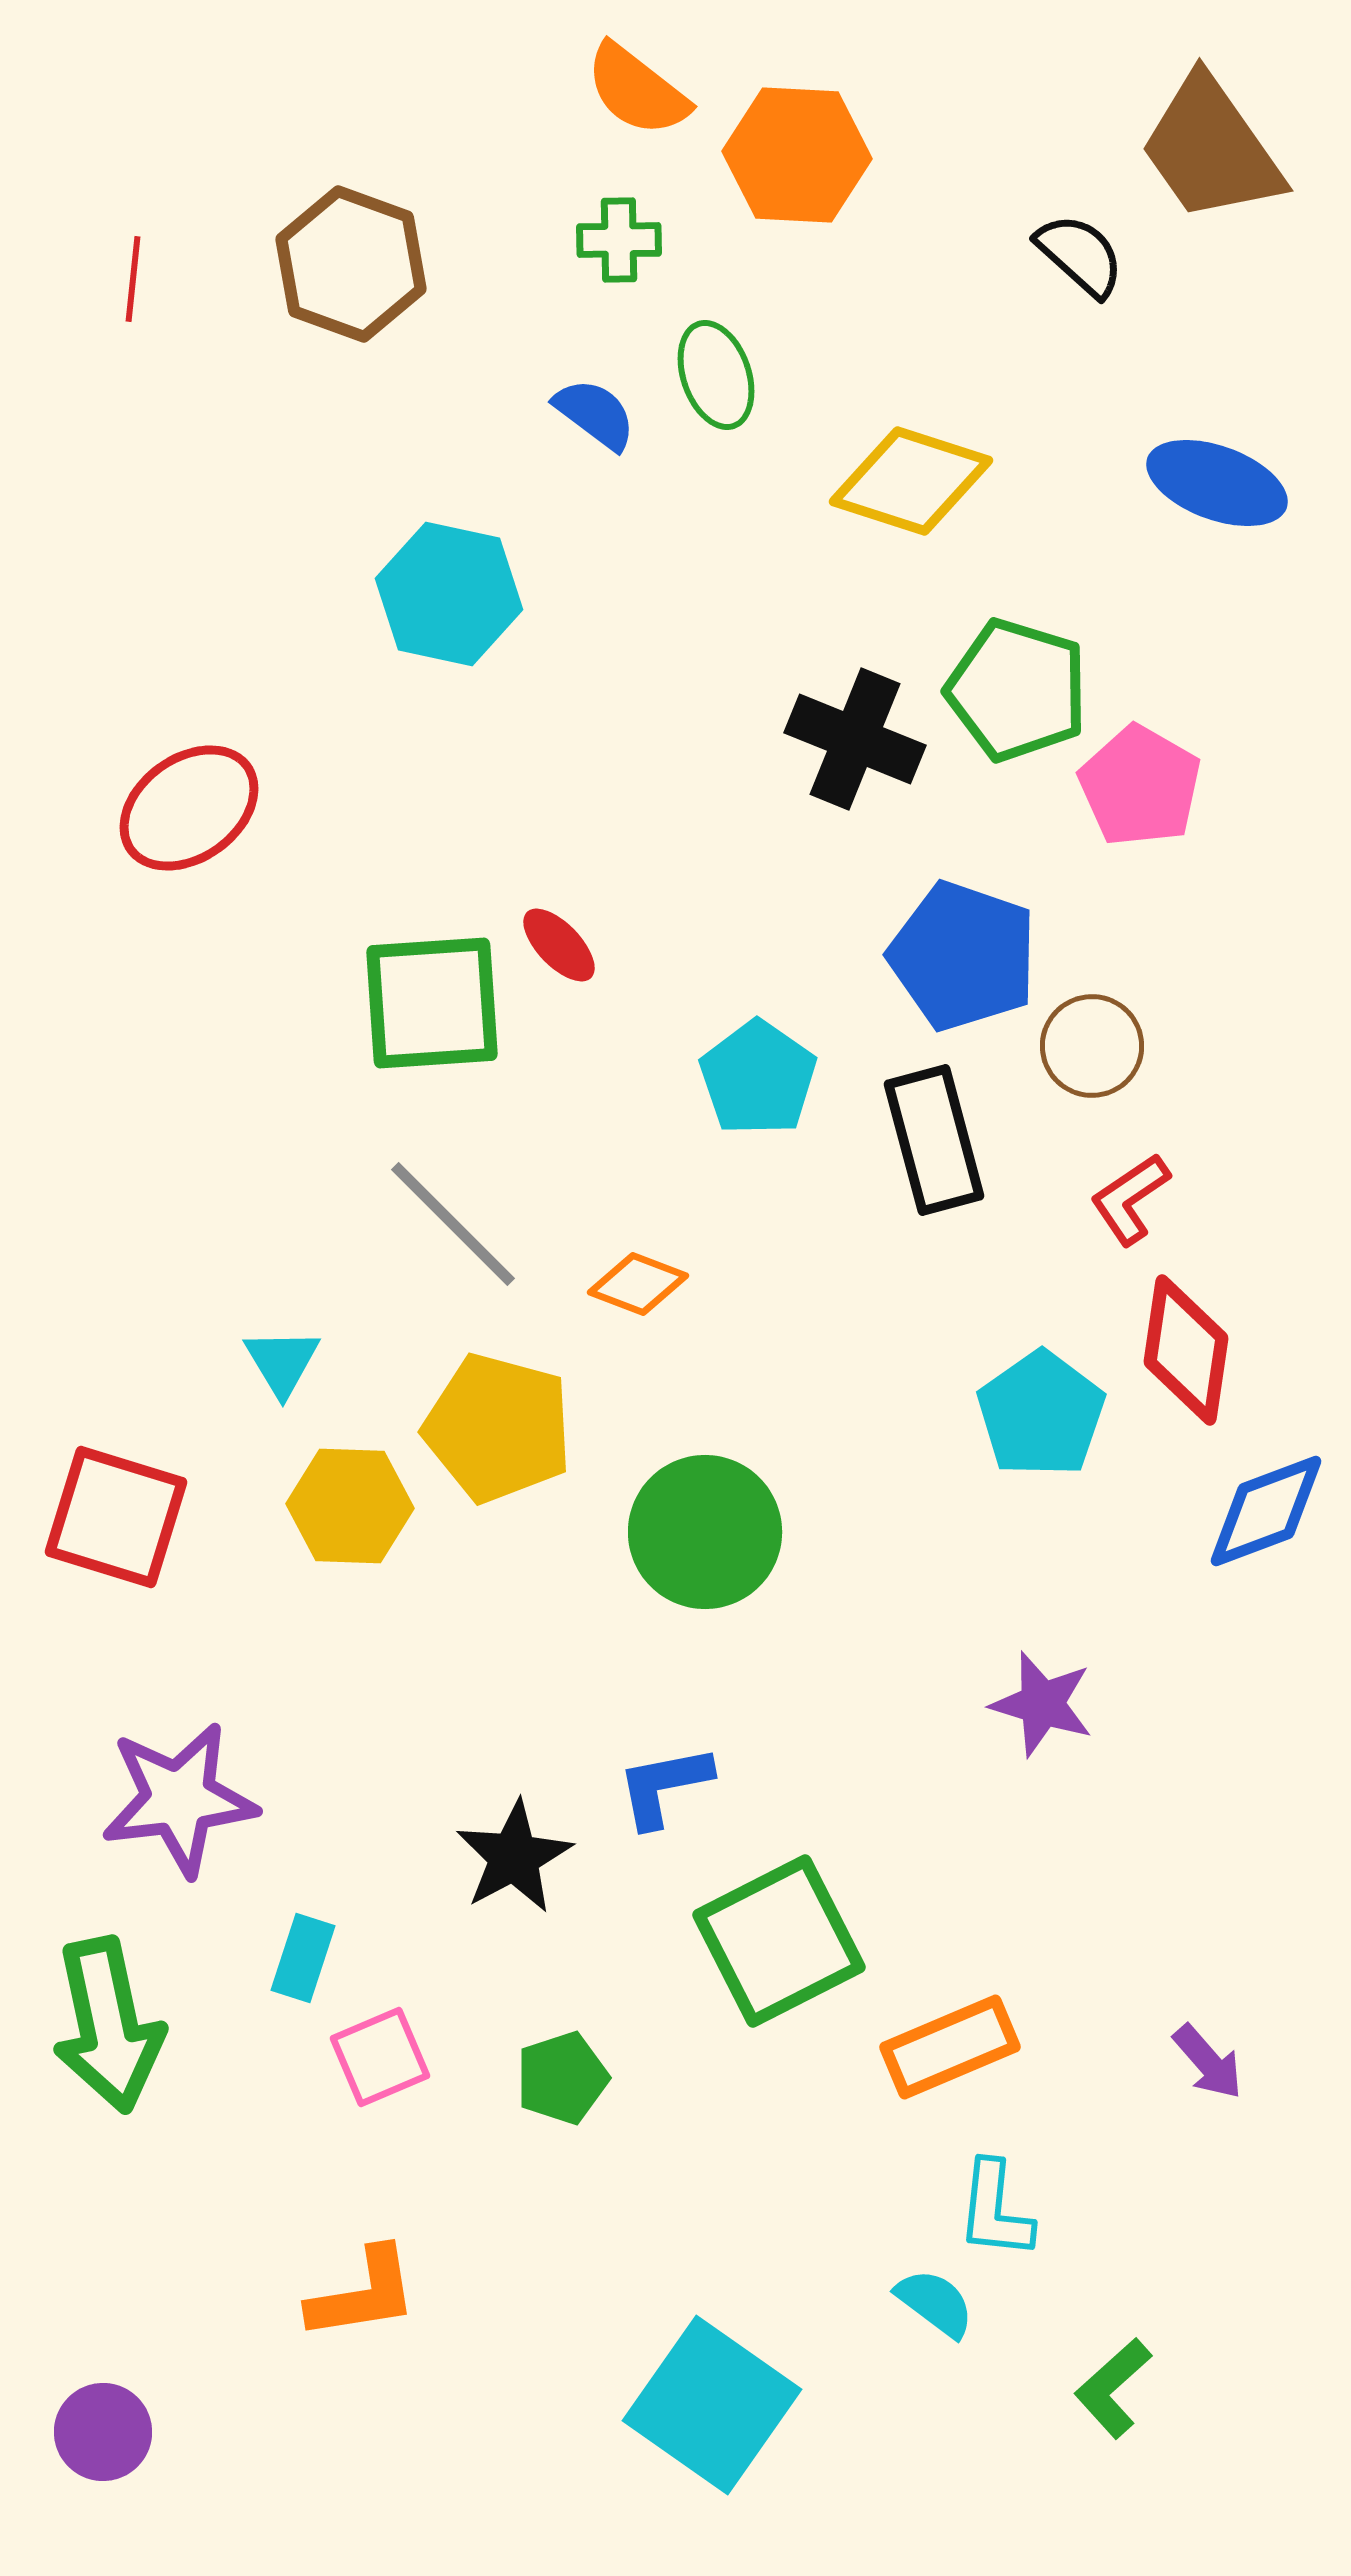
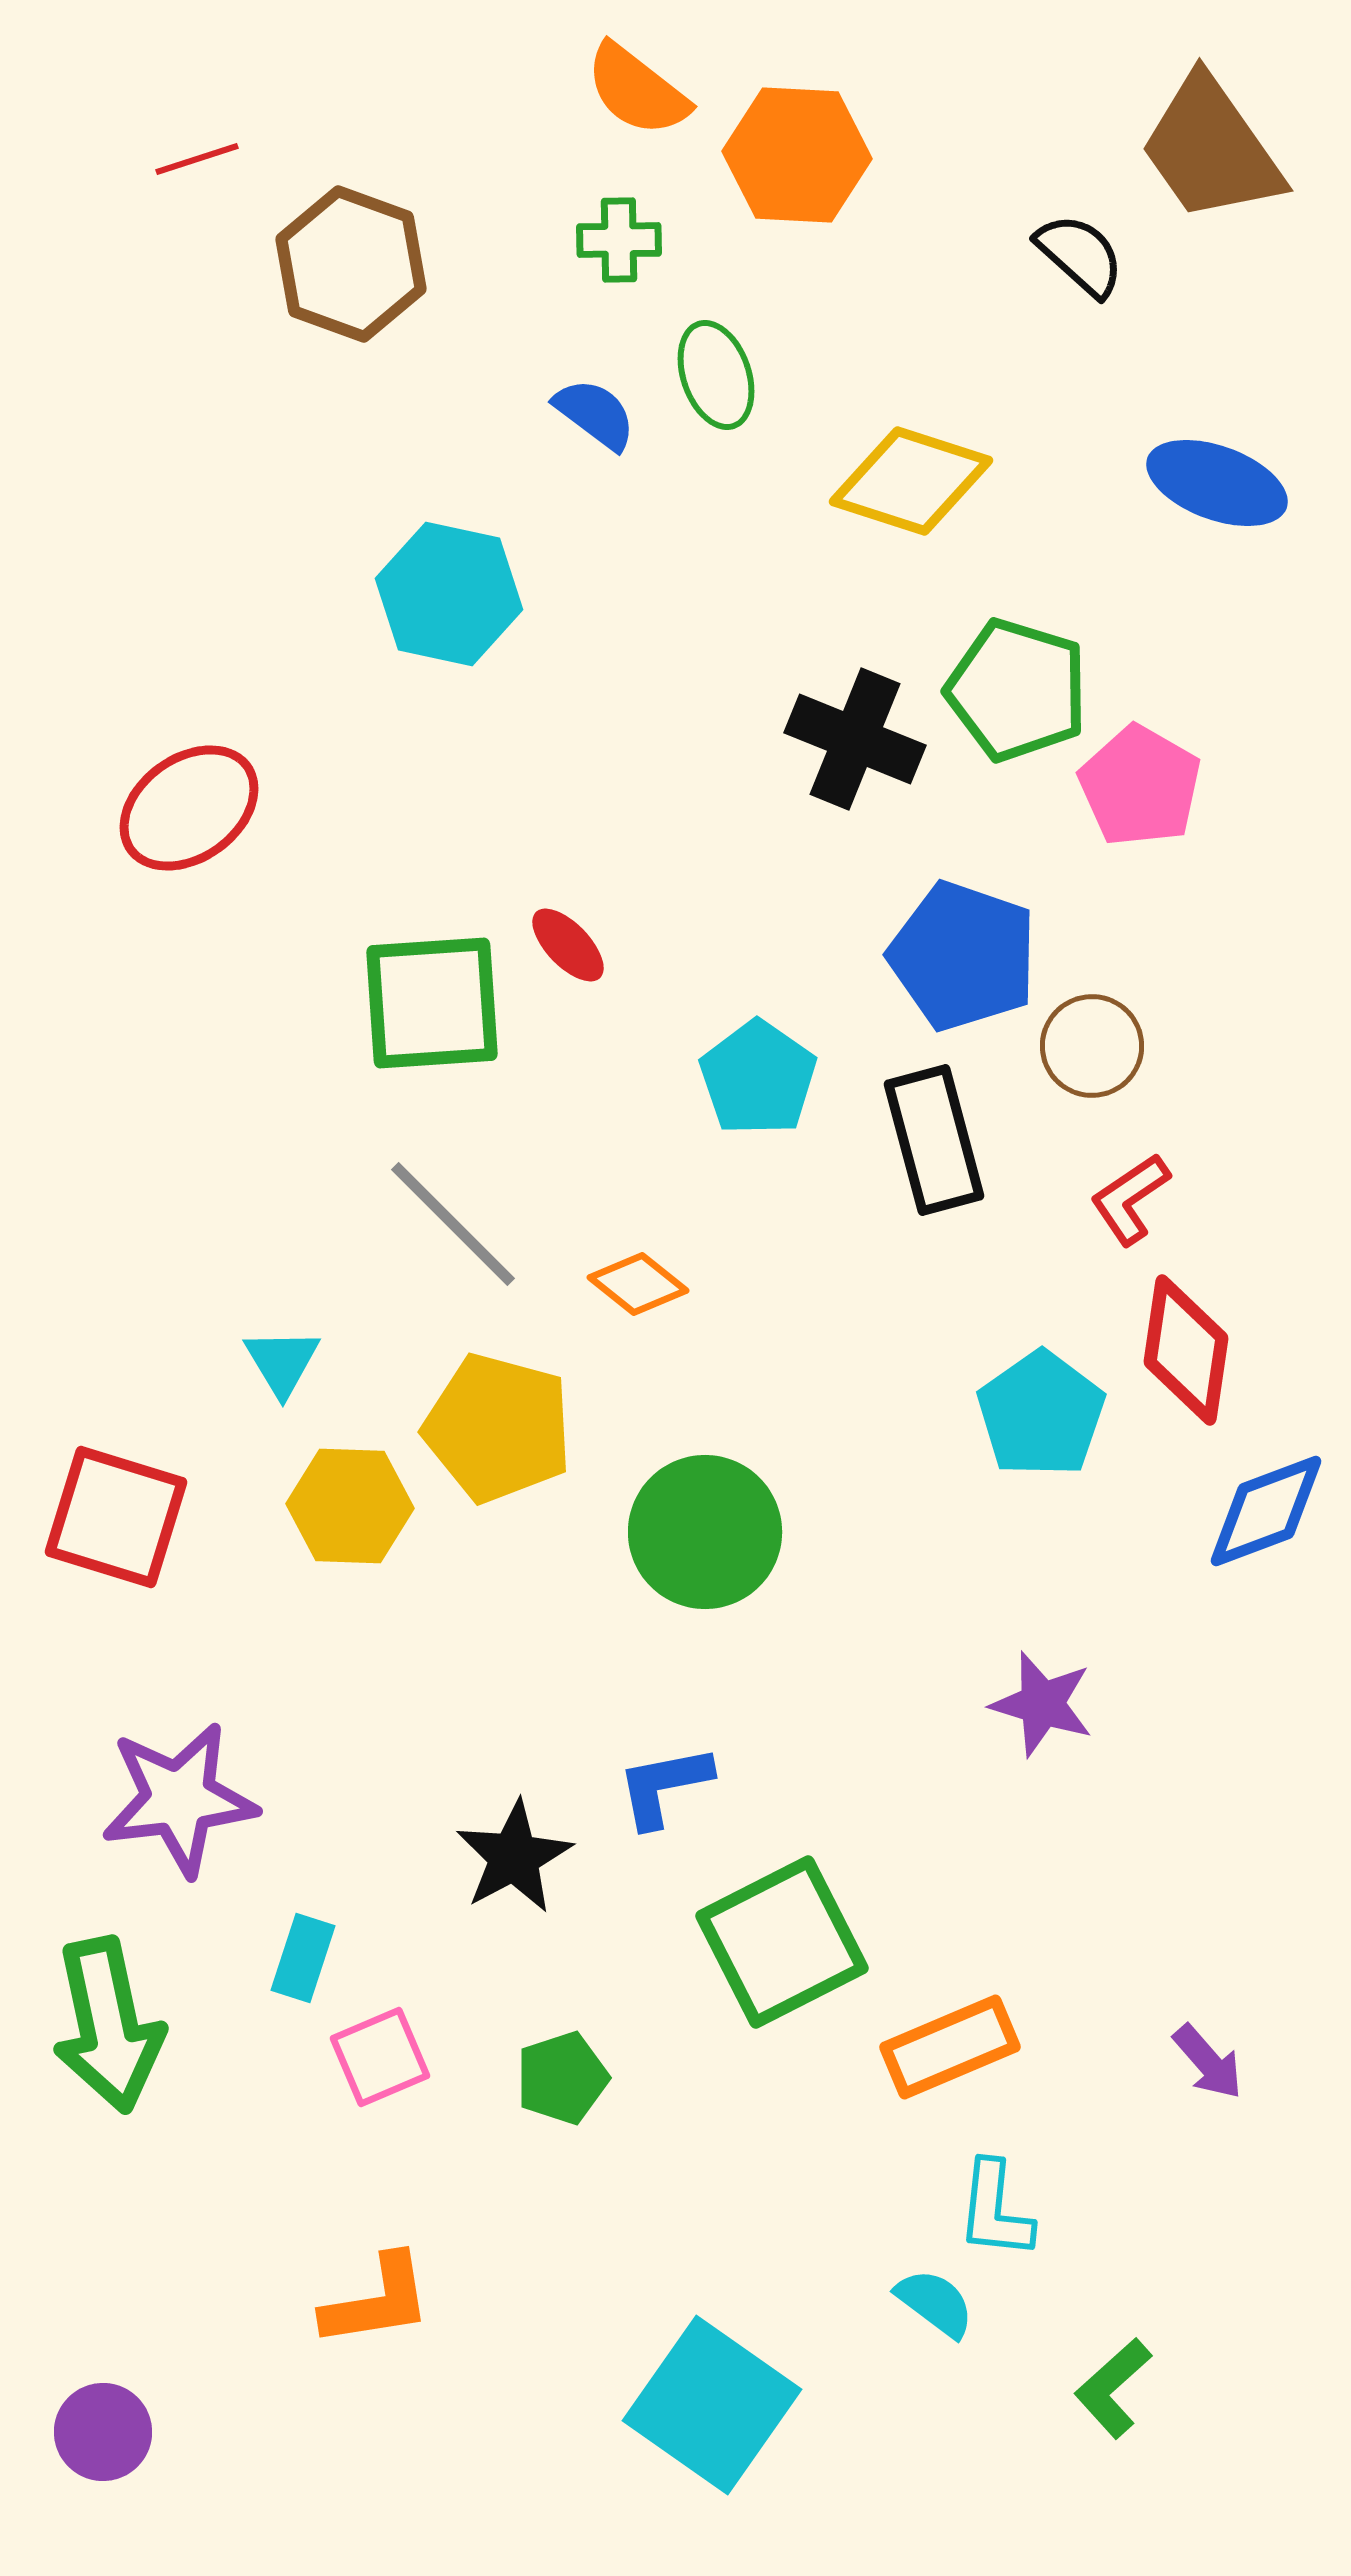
red line at (133, 279): moved 64 px right, 120 px up; rotated 66 degrees clockwise
red ellipse at (559, 945): moved 9 px right
orange diamond at (638, 1284): rotated 18 degrees clockwise
green square at (779, 1941): moved 3 px right, 1 px down
orange L-shape at (363, 2294): moved 14 px right, 7 px down
